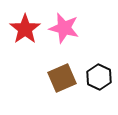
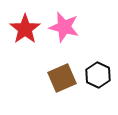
pink star: moved 1 px up
black hexagon: moved 1 px left, 2 px up
